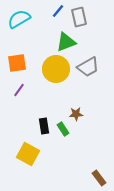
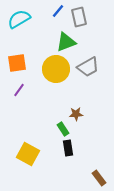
black rectangle: moved 24 px right, 22 px down
